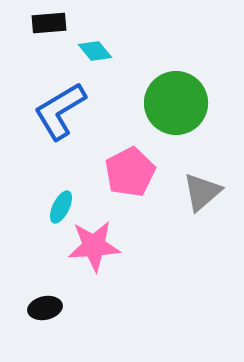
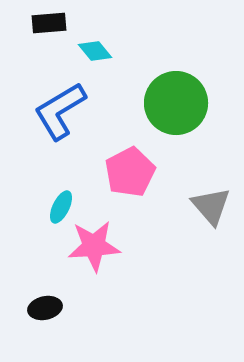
gray triangle: moved 9 px right, 14 px down; rotated 30 degrees counterclockwise
